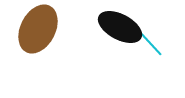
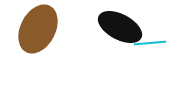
cyan line: rotated 52 degrees counterclockwise
